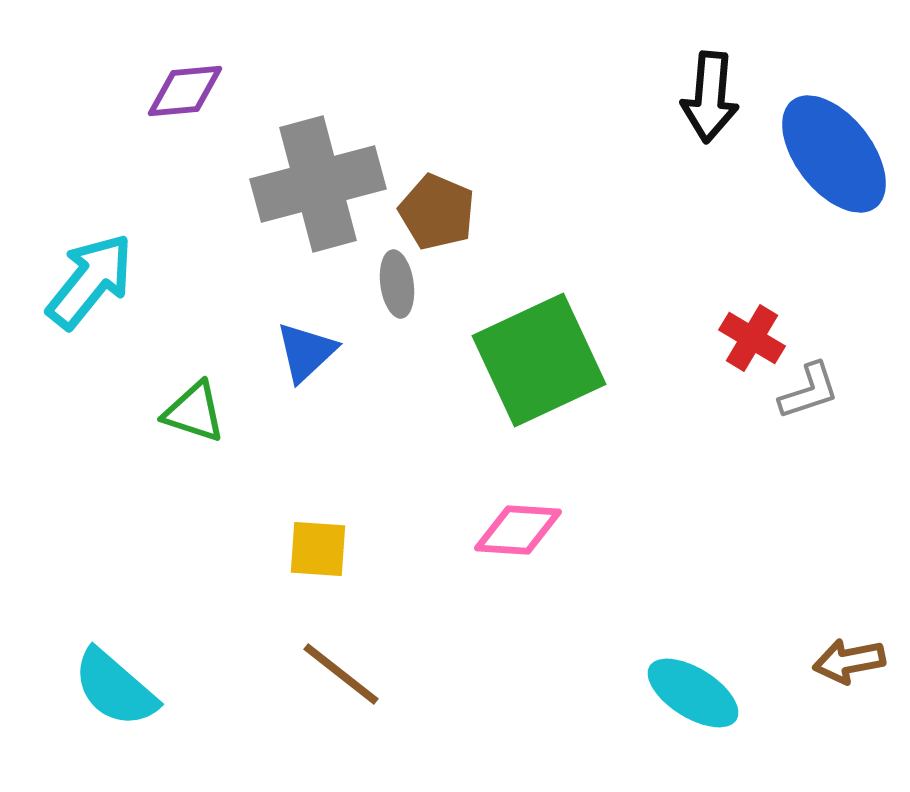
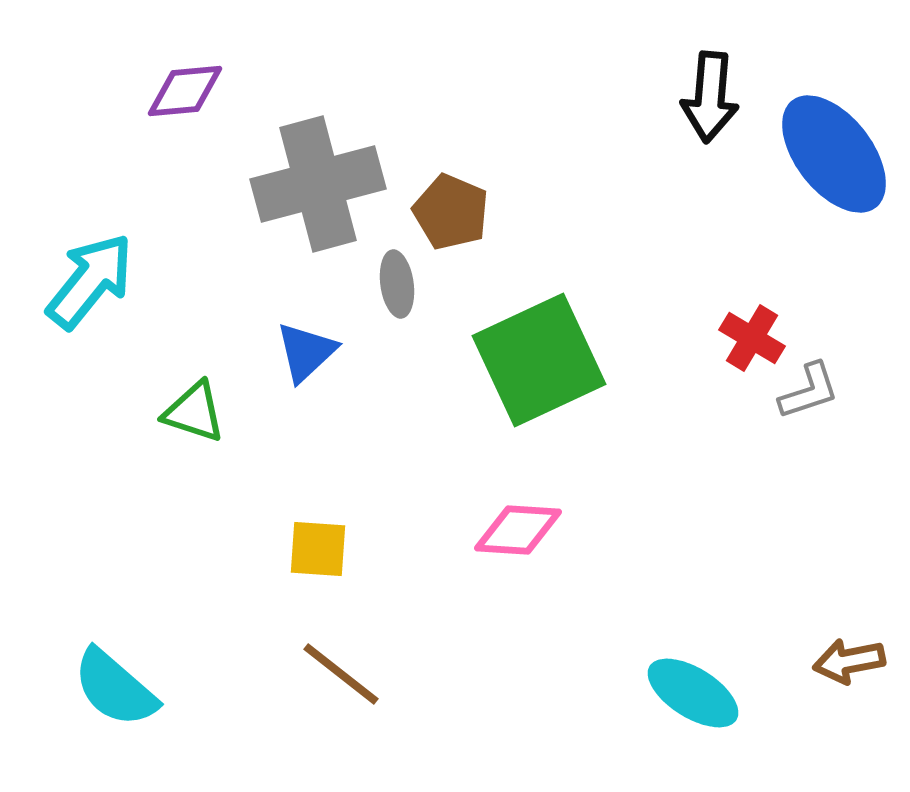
brown pentagon: moved 14 px right
